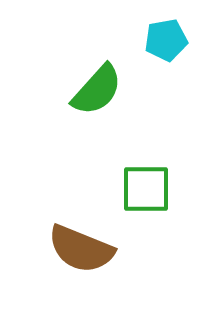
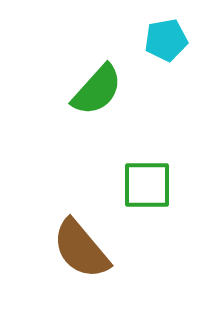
green square: moved 1 px right, 4 px up
brown semicircle: rotated 28 degrees clockwise
